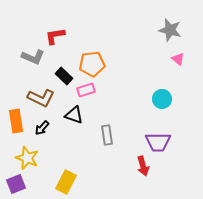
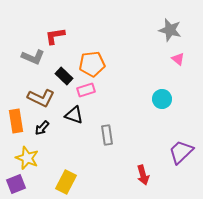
purple trapezoid: moved 23 px right, 10 px down; rotated 136 degrees clockwise
red arrow: moved 9 px down
